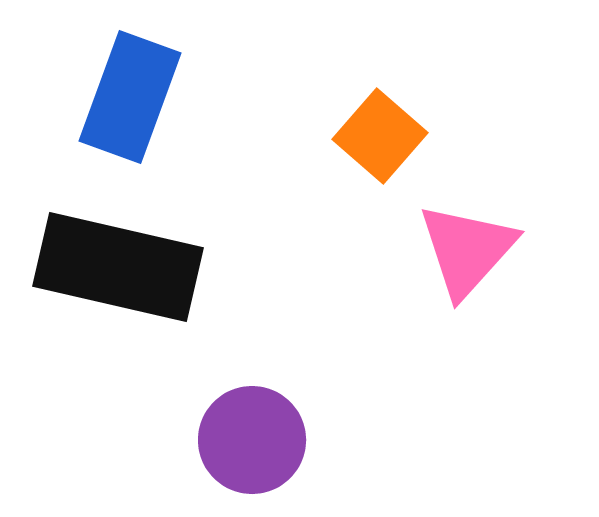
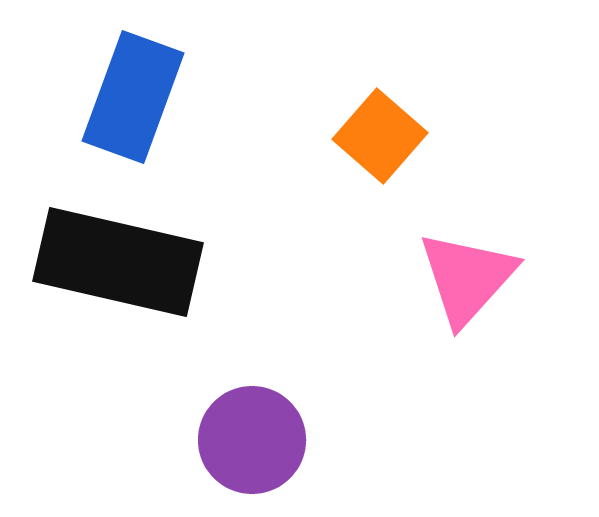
blue rectangle: moved 3 px right
pink triangle: moved 28 px down
black rectangle: moved 5 px up
